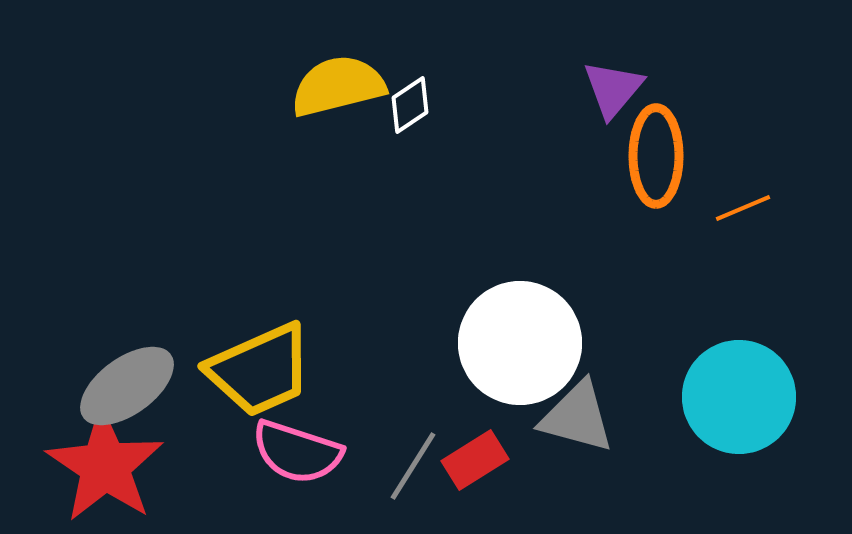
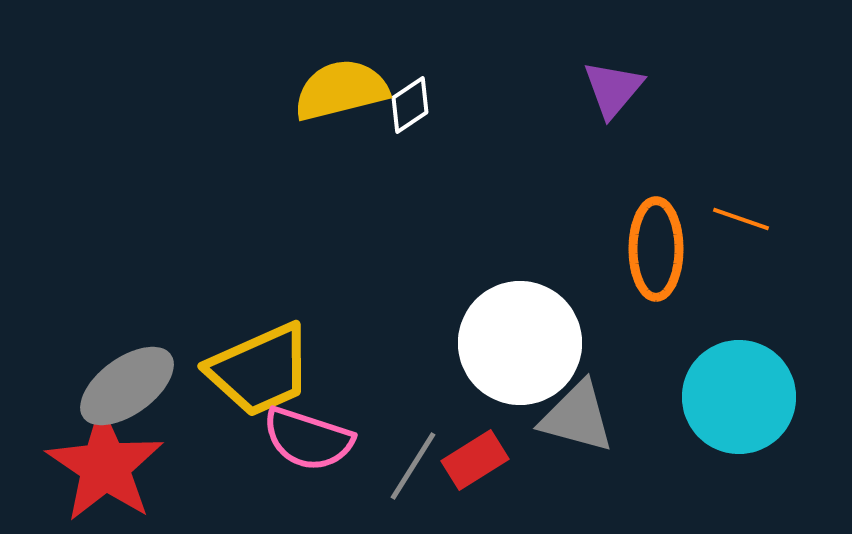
yellow semicircle: moved 3 px right, 4 px down
orange ellipse: moved 93 px down
orange line: moved 2 px left, 11 px down; rotated 42 degrees clockwise
pink semicircle: moved 11 px right, 13 px up
